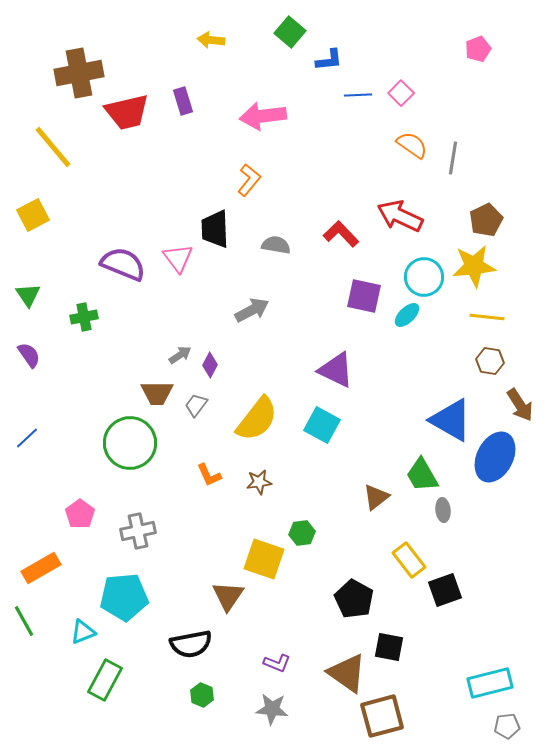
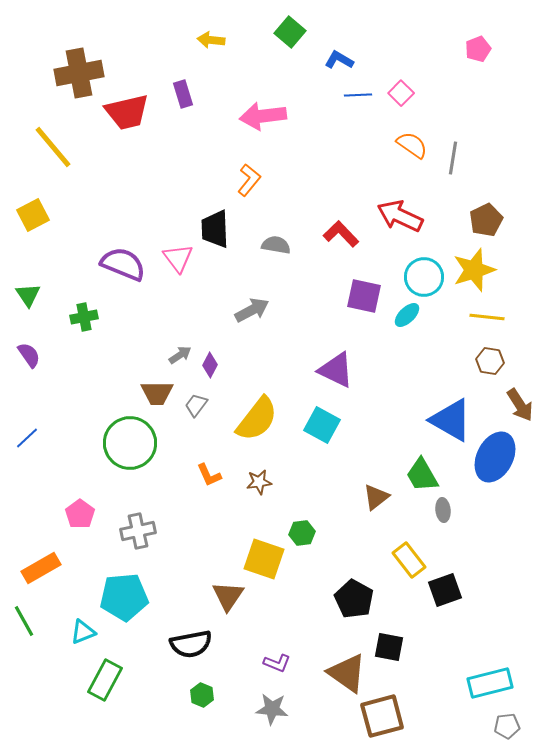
blue L-shape at (329, 60): moved 10 px right; rotated 144 degrees counterclockwise
purple rectangle at (183, 101): moved 7 px up
yellow star at (474, 266): moved 4 px down; rotated 12 degrees counterclockwise
